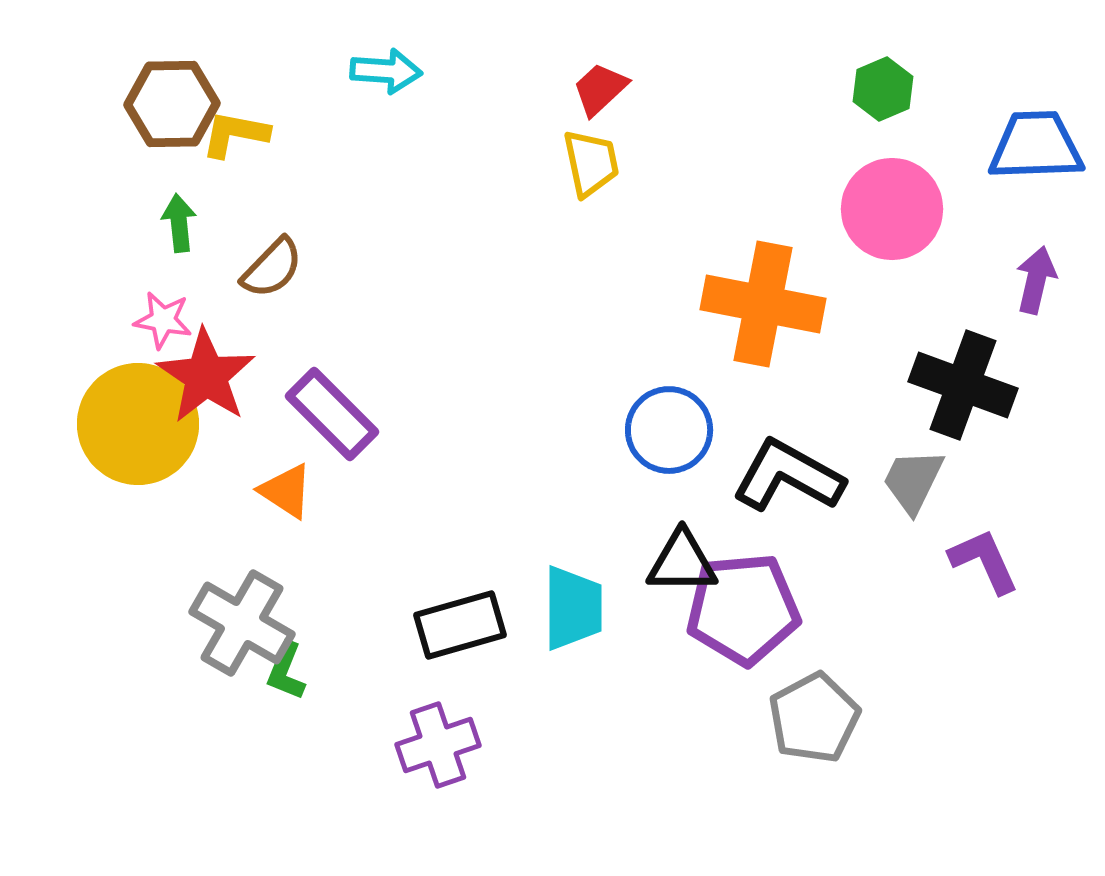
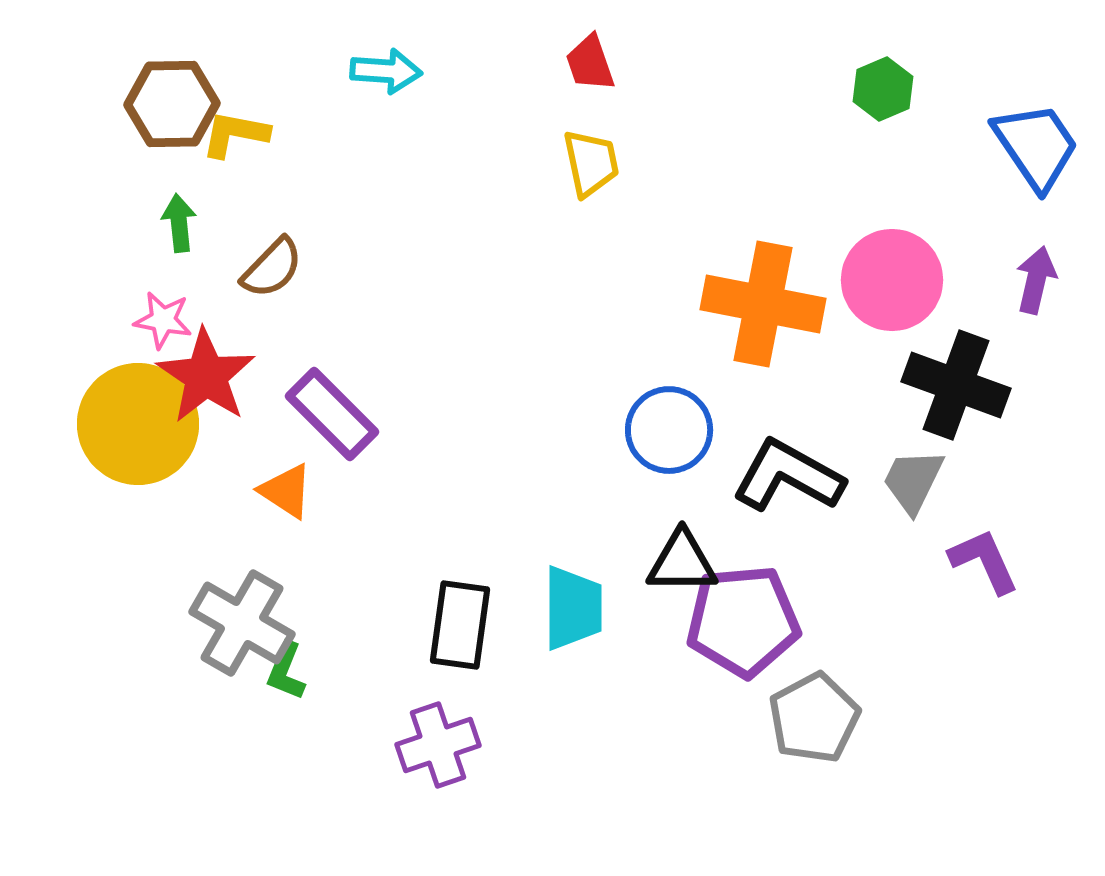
red trapezoid: moved 10 px left, 26 px up; rotated 66 degrees counterclockwise
blue trapezoid: rotated 58 degrees clockwise
pink circle: moved 71 px down
black cross: moved 7 px left
purple pentagon: moved 12 px down
black rectangle: rotated 66 degrees counterclockwise
